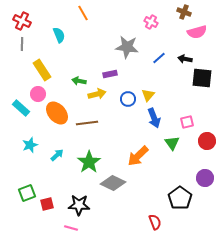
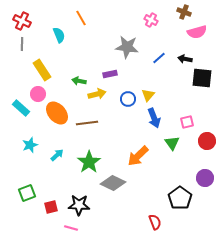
orange line: moved 2 px left, 5 px down
pink cross: moved 2 px up
red square: moved 4 px right, 3 px down
